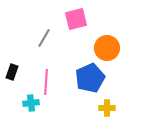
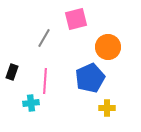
orange circle: moved 1 px right, 1 px up
pink line: moved 1 px left, 1 px up
